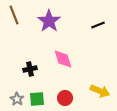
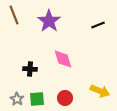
black cross: rotated 16 degrees clockwise
